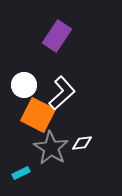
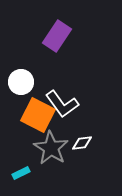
white circle: moved 3 px left, 3 px up
white L-shape: moved 11 px down; rotated 96 degrees clockwise
